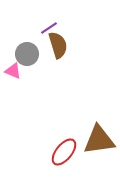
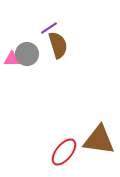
pink triangle: moved 1 px left, 12 px up; rotated 24 degrees counterclockwise
brown triangle: rotated 16 degrees clockwise
